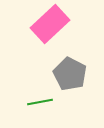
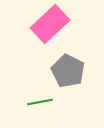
gray pentagon: moved 2 px left, 3 px up
